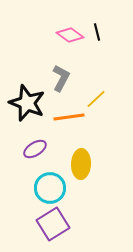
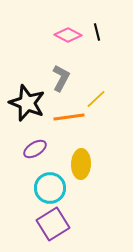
pink diamond: moved 2 px left; rotated 8 degrees counterclockwise
